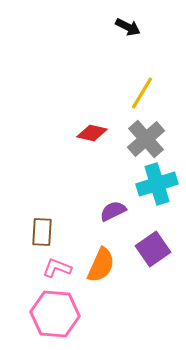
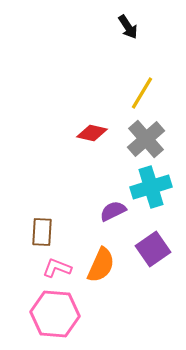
black arrow: rotated 30 degrees clockwise
cyan cross: moved 6 px left, 3 px down
